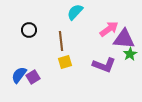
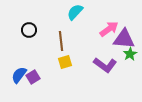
purple L-shape: moved 1 px right; rotated 15 degrees clockwise
